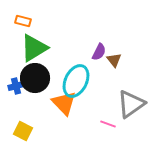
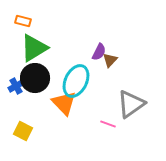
brown triangle: moved 4 px left; rotated 21 degrees clockwise
blue cross: rotated 14 degrees counterclockwise
